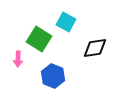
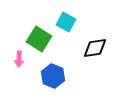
pink arrow: moved 1 px right
